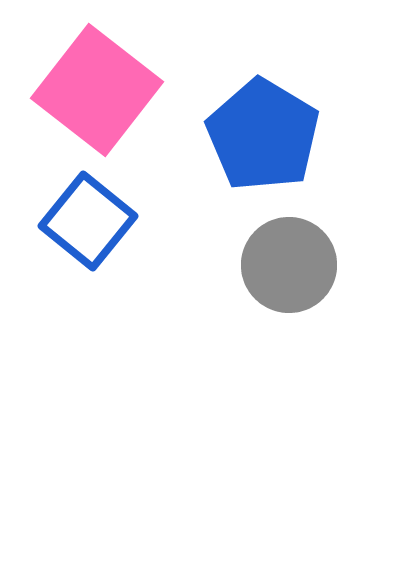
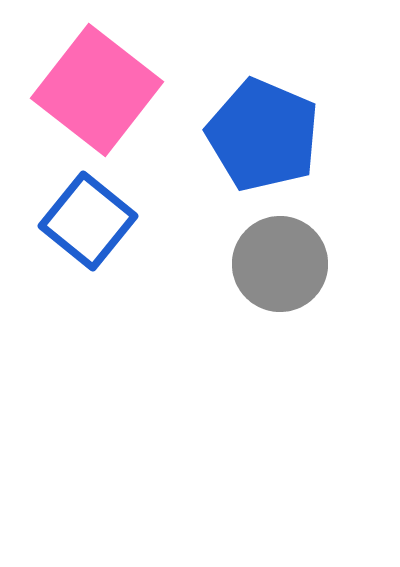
blue pentagon: rotated 8 degrees counterclockwise
gray circle: moved 9 px left, 1 px up
